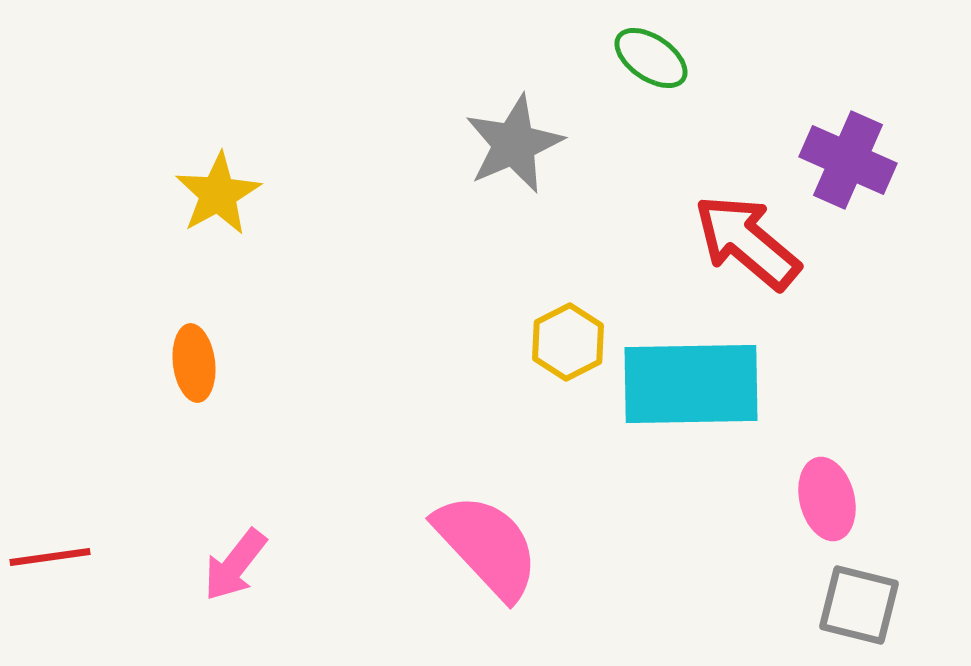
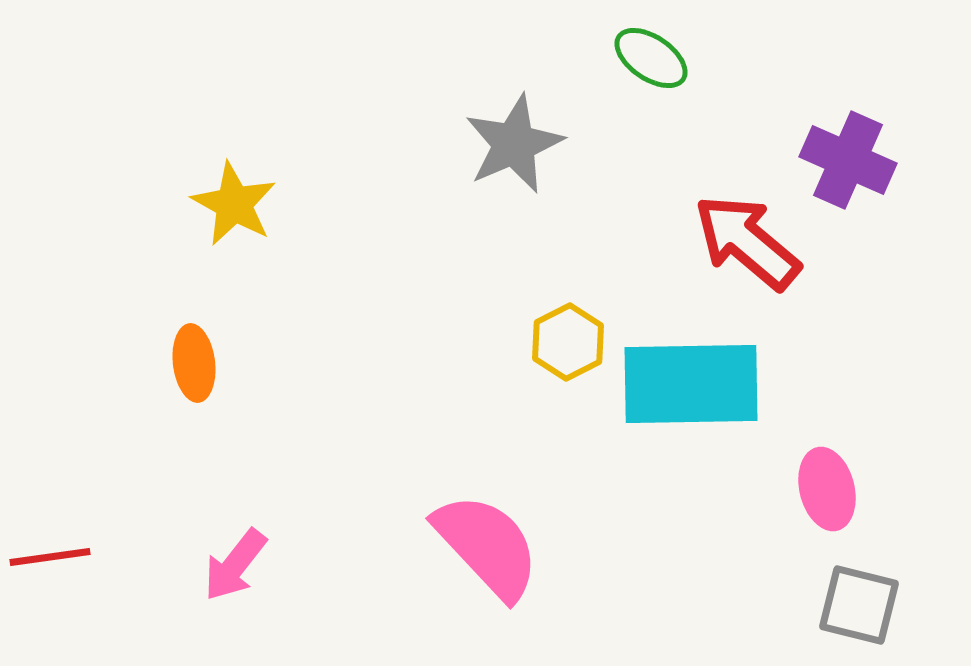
yellow star: moved 16 px right, 10 px down; rotated 14 degrees counterclockwise
pink ellipse: moved 10 px up
